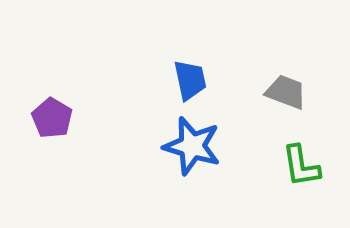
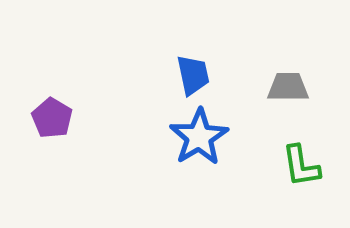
blue trapezoid: moved 3 px right, 5 px up
gray trapezoid: moved 2 px right, 5 px up; rotated 21 degrees counterclockwise
blue star: moved 7 px right, 9 px up; rotated 24 degrees clockwise
